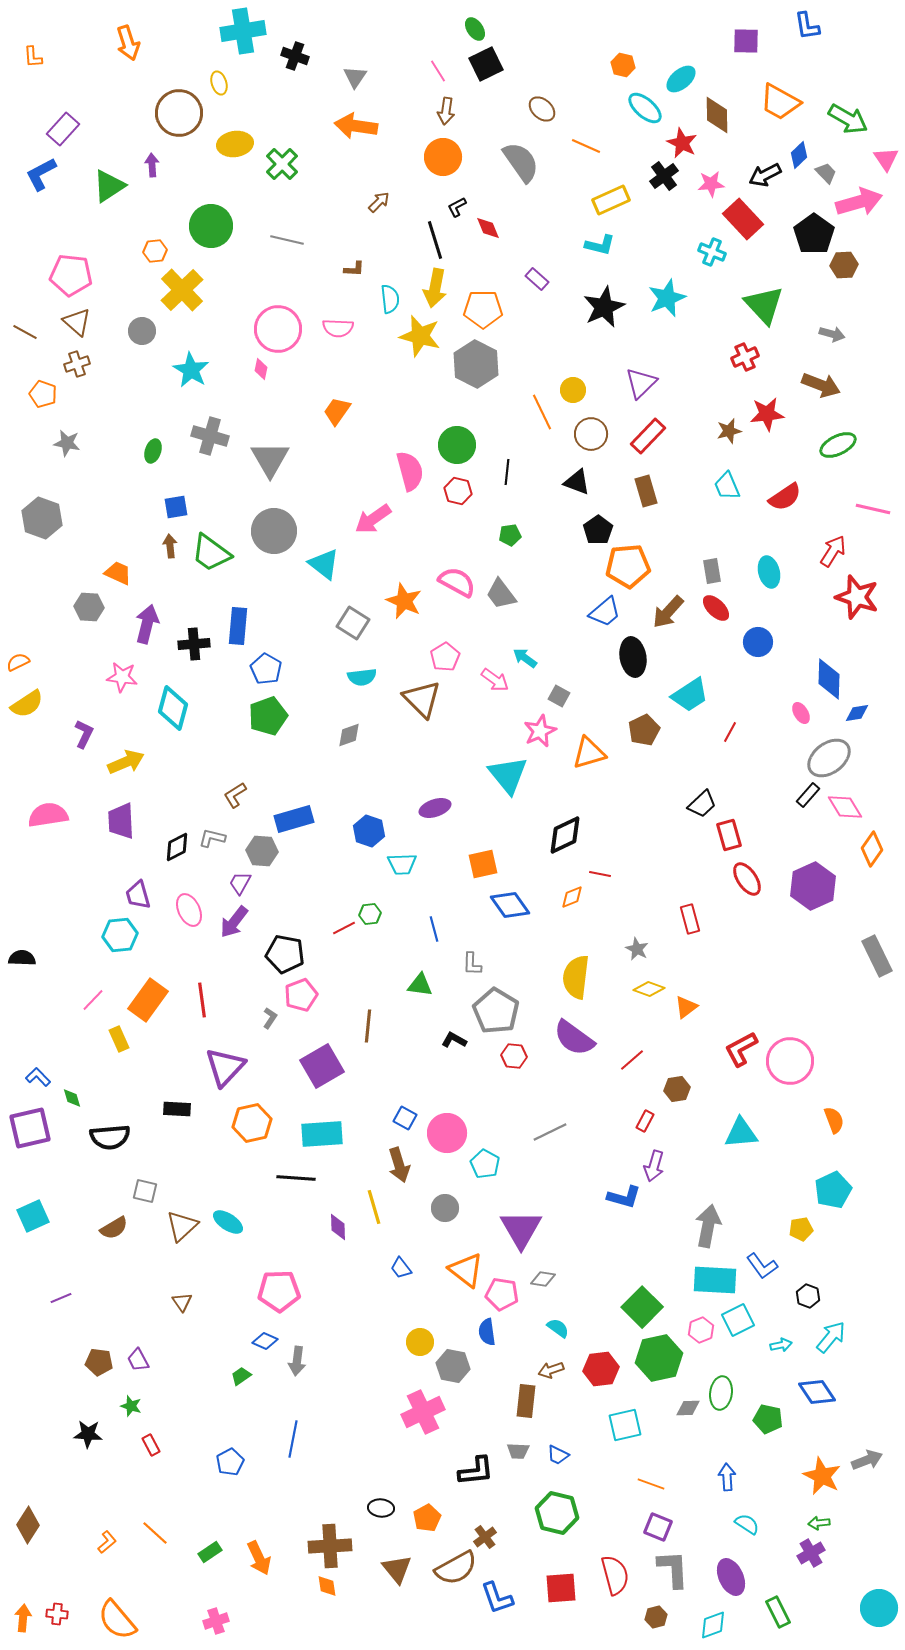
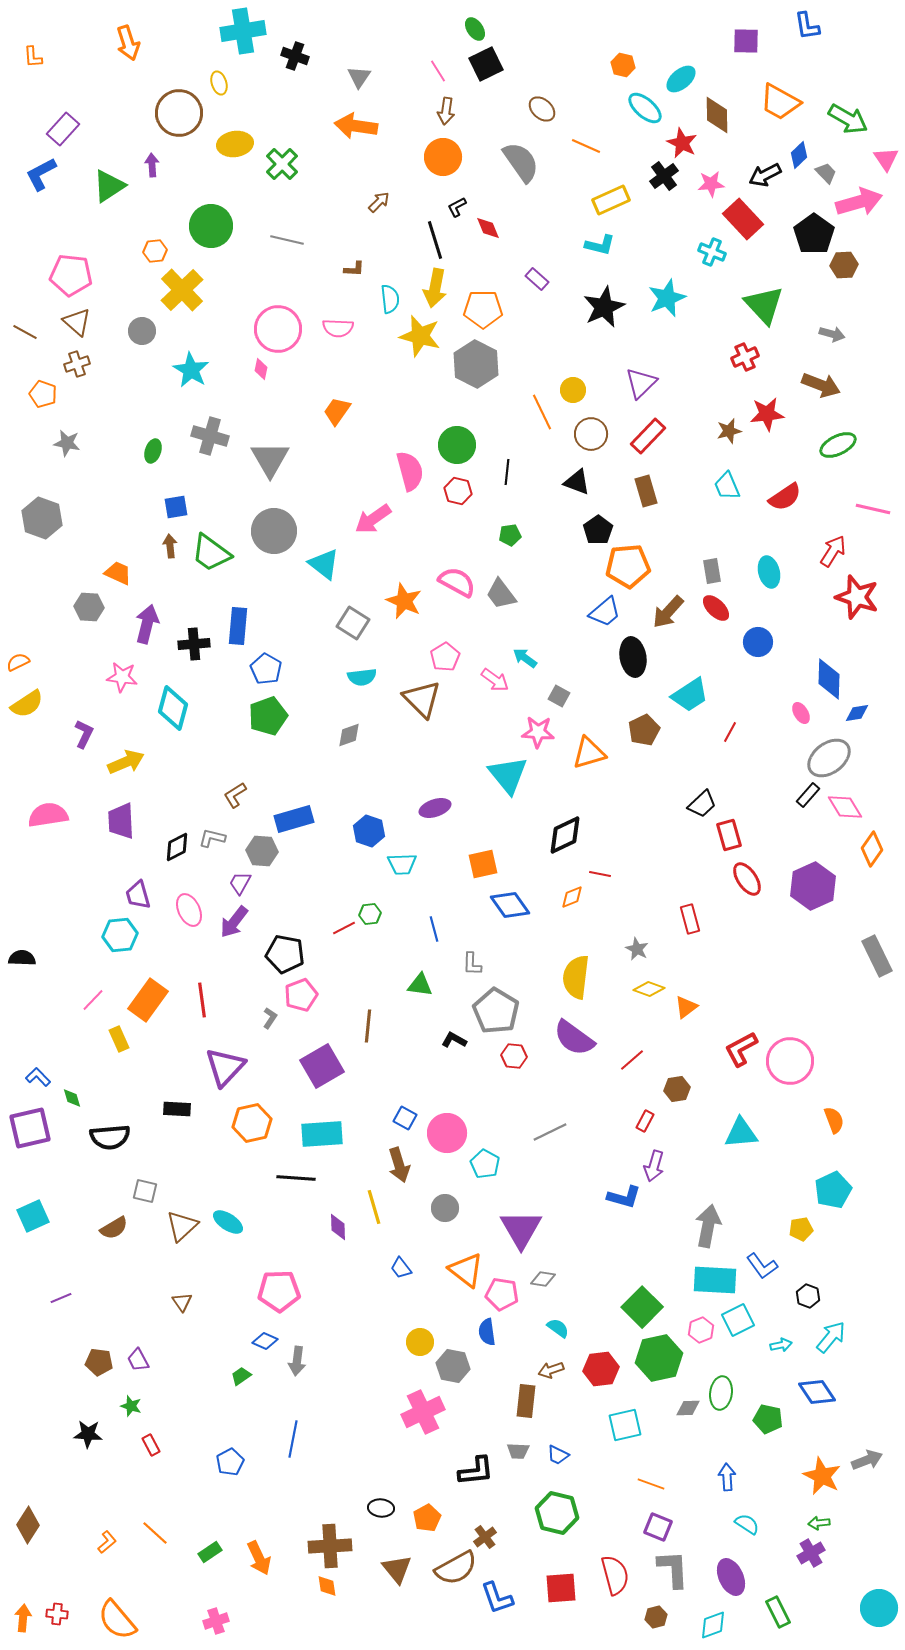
gray triangle at (355, 77): moved 4 px right
pink star at (540, 731): moved 2 px left, 1 px down; rotated 28 degrees clockwise
